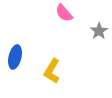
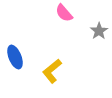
blue ellipse: rotated 35 degrees counterclockwise
yellow L-shape: rotated 20 degrees clockwise
